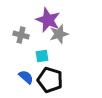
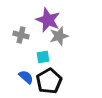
gray star: moved 2 px down
cyan square: moved 1 px right, 1 px down
black pentagon: moved 1 px left, 1 px down; rotated 25 degrees clockwise
